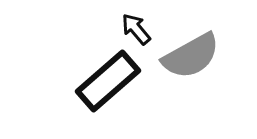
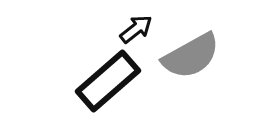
black arrow: rotated 92 degrees clockwise
